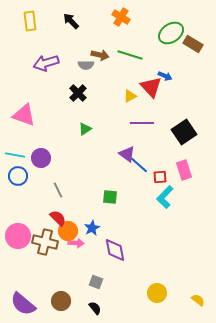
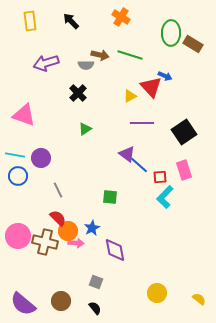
green ellipse: rotated 55 degrees counterclockwise
yellow semicircle: moved 1 px right, 1 px up
